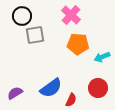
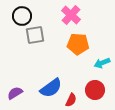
cyan arrow: moved 6 px down
red circle: moved 3 px left, 2 px down
